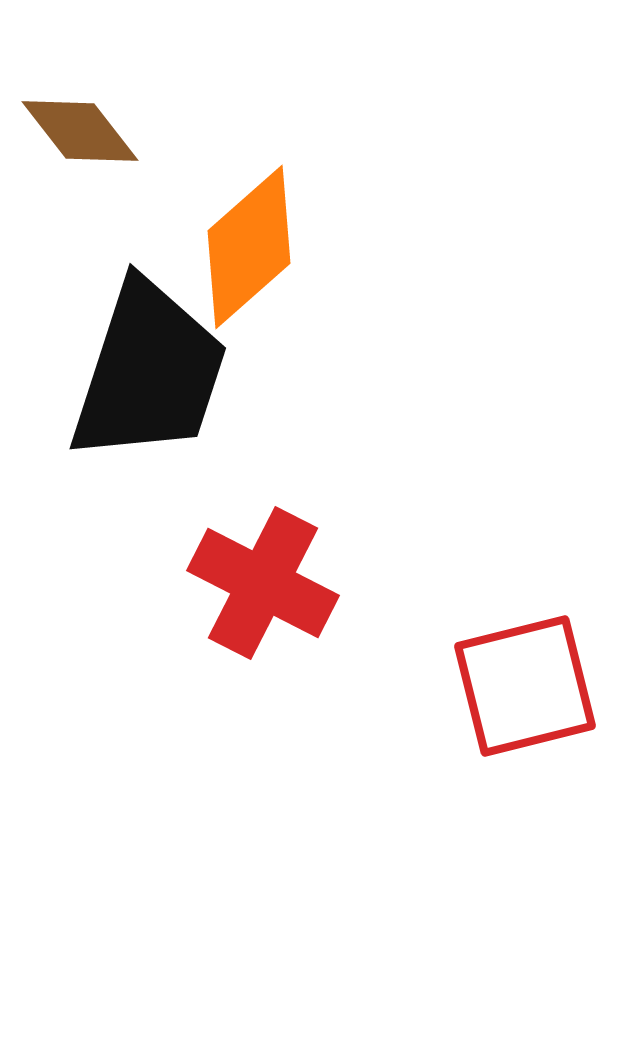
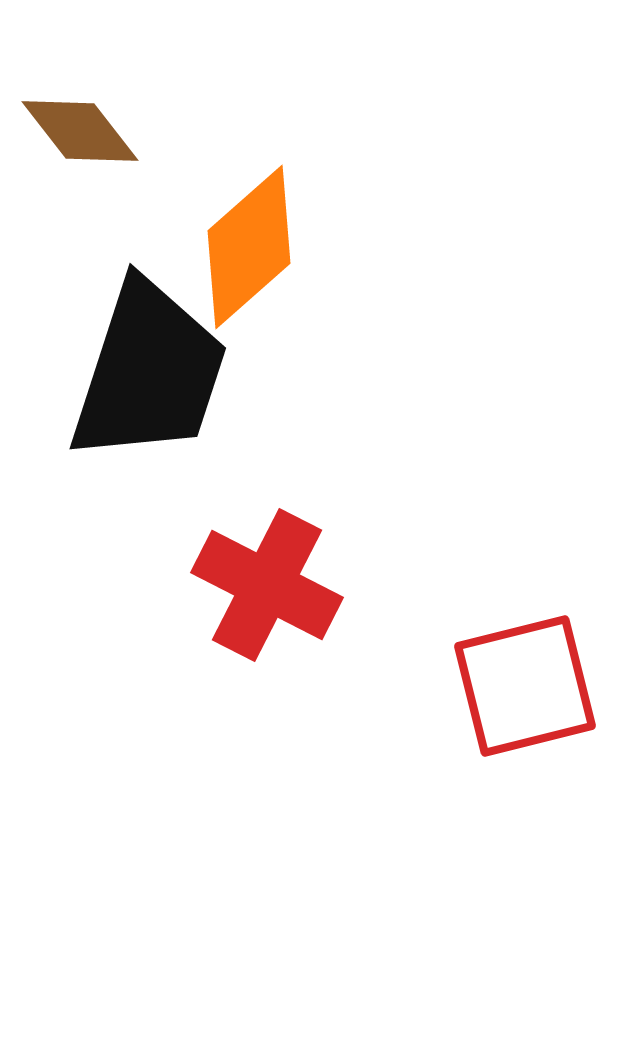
red cross: moved 4 px right, 2 px down
